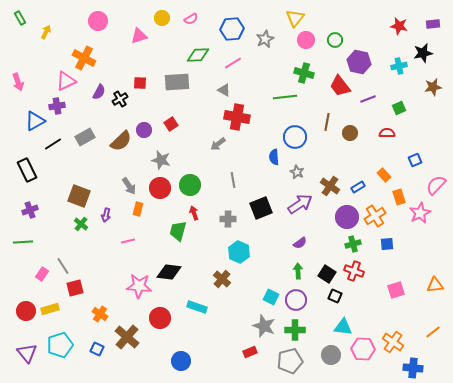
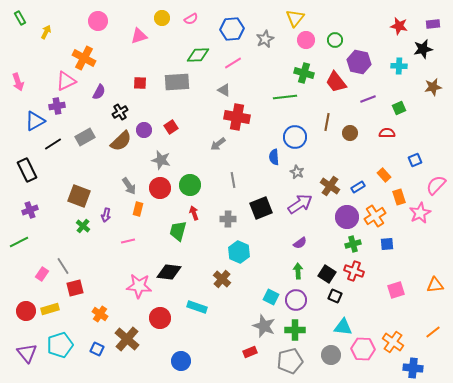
black star at (423, 53): moved 4 px up
cyan cross at (399, 66): rotated 14 degrees clockwise
red trapezoid at (340, 86): moved 4 px left, 4 px up
black cross at (120, 99): moved 13 px down
red square at (171, 124): moved 3 px down
green cross at (81, 224): moved 2 px right, 2 px down
green line at (23, 242): moved 4 px left; rotated 24 degrees counterclockwise
brown cross at (127, 337): moved 2 px down
